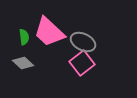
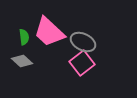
gray diamond: moved 1 px left, 2 px up
